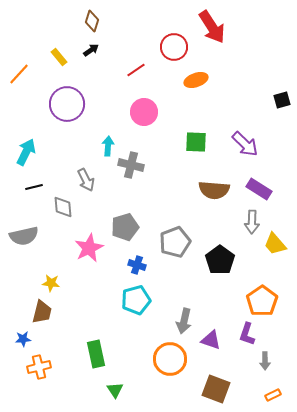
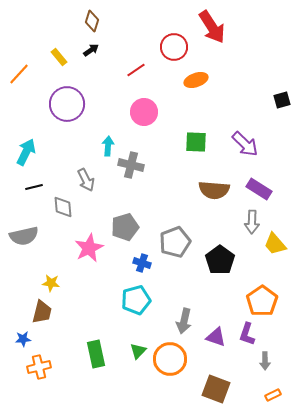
blue cross at (137, 265): moved 5 px right, 2 px up
purple triangle at (211, 340): moved 5 px right, 3 px up
green triangle at (115, 390): moved 23 px right, 39 px up; rotated 18 degrees clockwise
